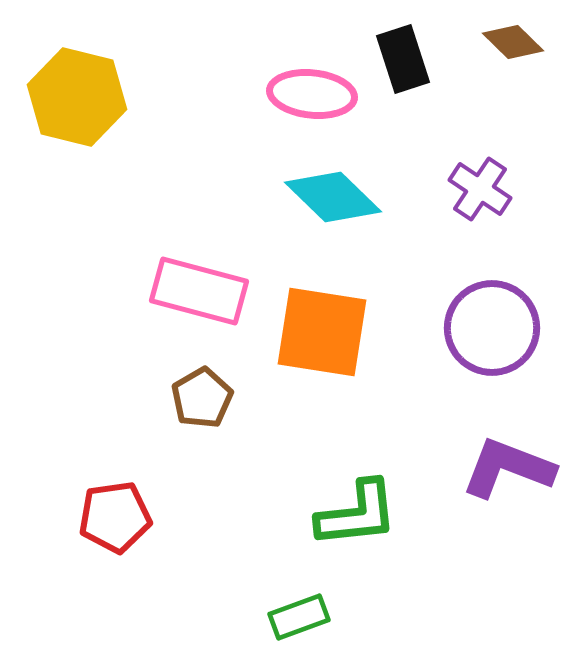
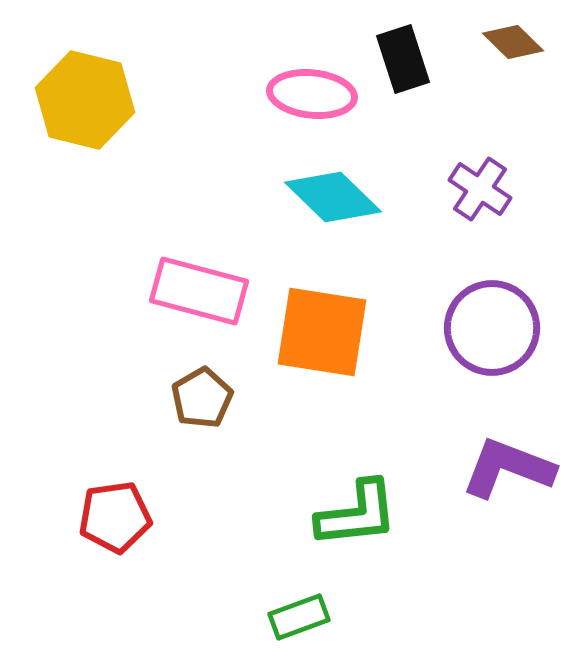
yellow hexagon: moved 8 px right, 3 px down
